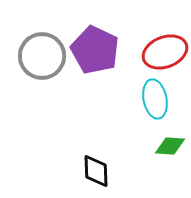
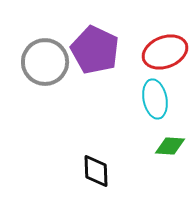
gray circle: moved 3 px right, 6 px down
